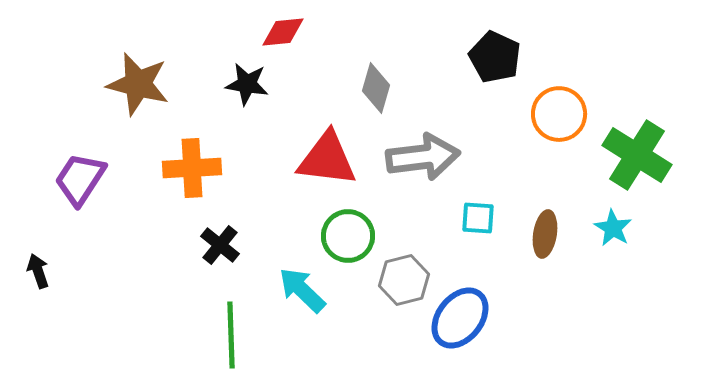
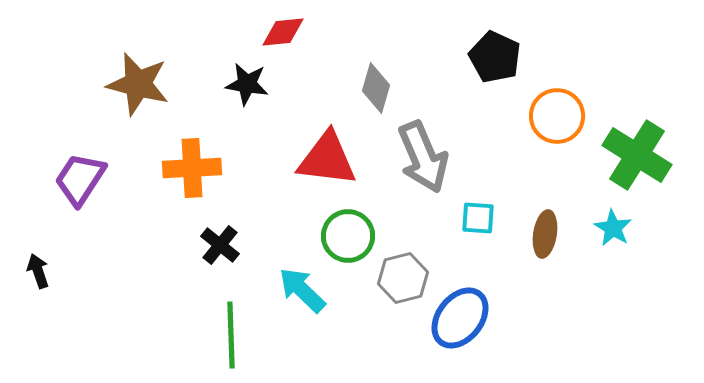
orange circle: moved 2 px left, 2 px down
gray arrow: rotated 74 degrees clockwise
gray hexagon: moved 1 px left, 2 px up
